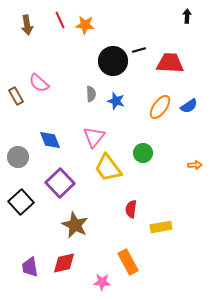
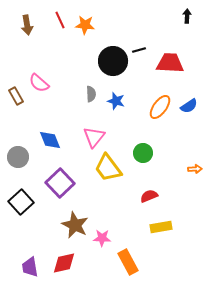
orange arrow: moved 4 px down
red semicircle: moved 18 px right, 13 px up; rotated 60 degrees clockwise
pink star: moved 44 px up
